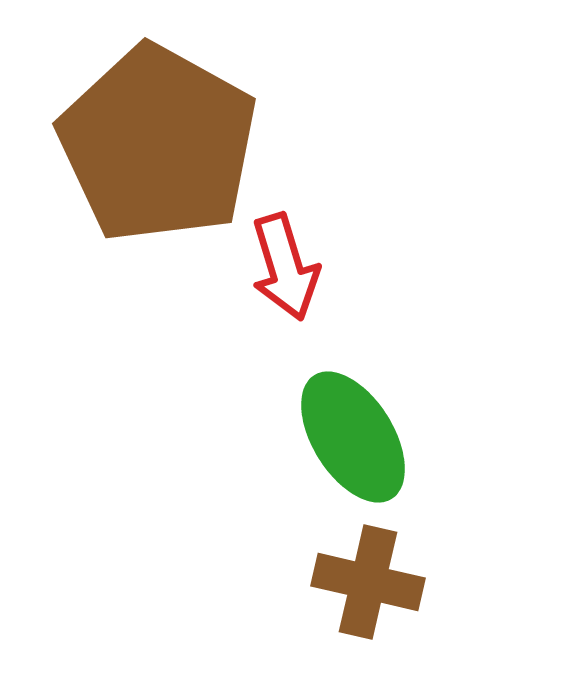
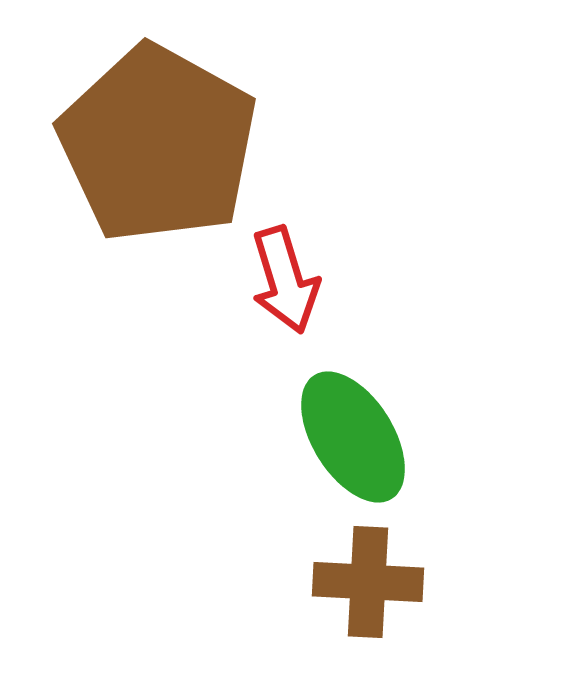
red arrow: moved 13 px down
brown cross: rotated 10 degrees counterclockwise
